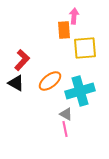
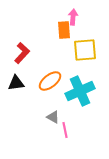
pink arrow: moved 1 px left, 1 px down
yellow square: moved 2 px down
red L-shape: moved 7 px up
black triangle: rotated 36 degrees counterclockwise
cyan cross: rotated 8 degrees counterclockwise
gray triangle: moved 13 px left, 3 px down
pink line: moved 1 px down
